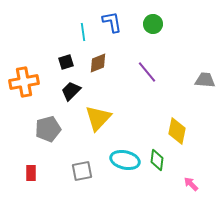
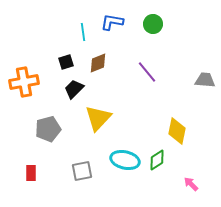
blue L-shape: rotated 70 degrees counterclockwise
black trapezoid: moved 3 px right, 2 px up
green diamond: rotated 50 degrees clockwise
